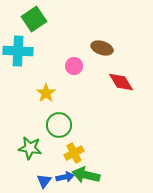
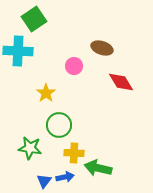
yellow cross: rotated 30 degrees clockwise
green arrow: moved 12 px right, 7 px up
